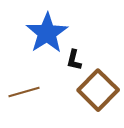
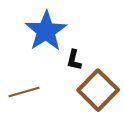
blue star: moved 1 px left, 2 px up
